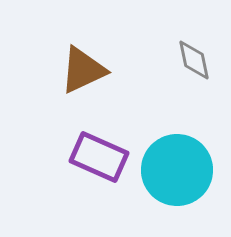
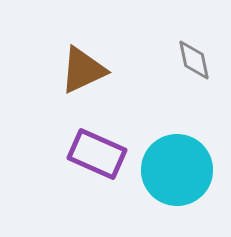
purple rectangle: moved 2 px left, 3 px up
